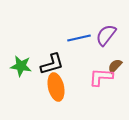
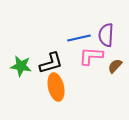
purple semicircle: rotated 35 degrees counterclockwise
black L-shape: moved 1 px left, 1 px up
pink L-shape: moved 10 px left, 21 px up
